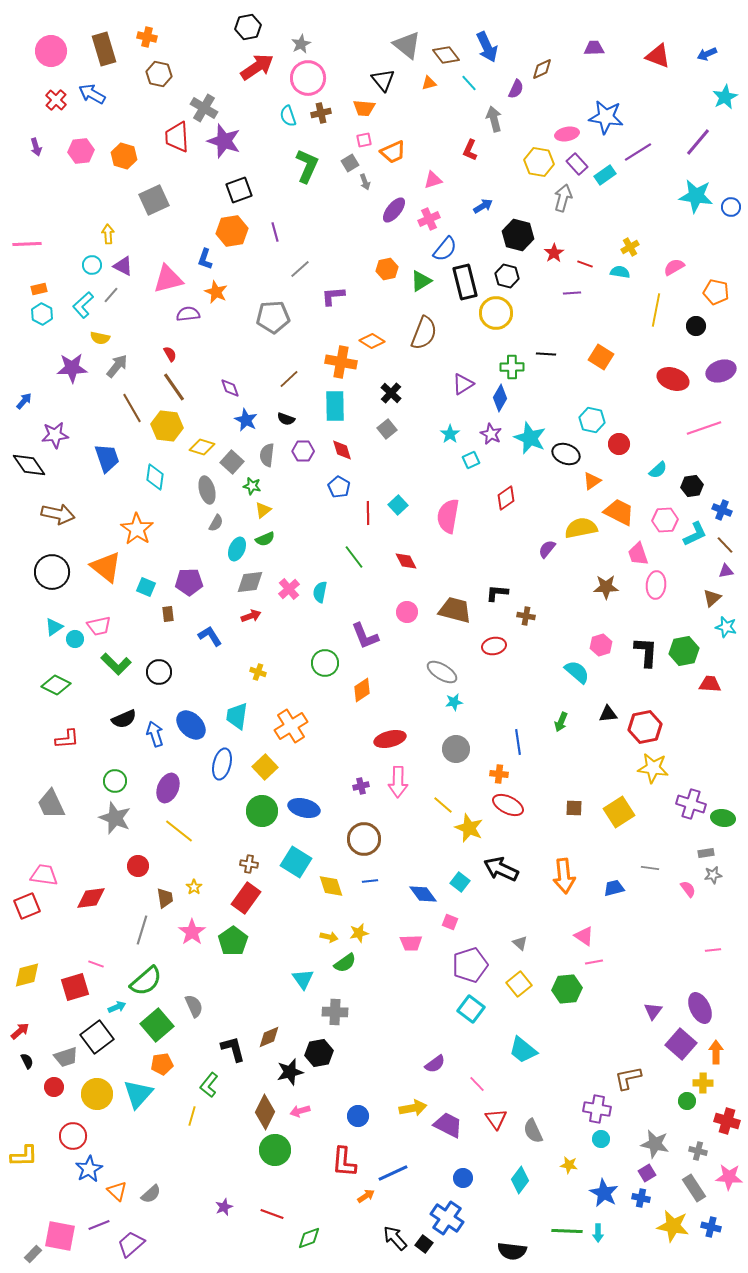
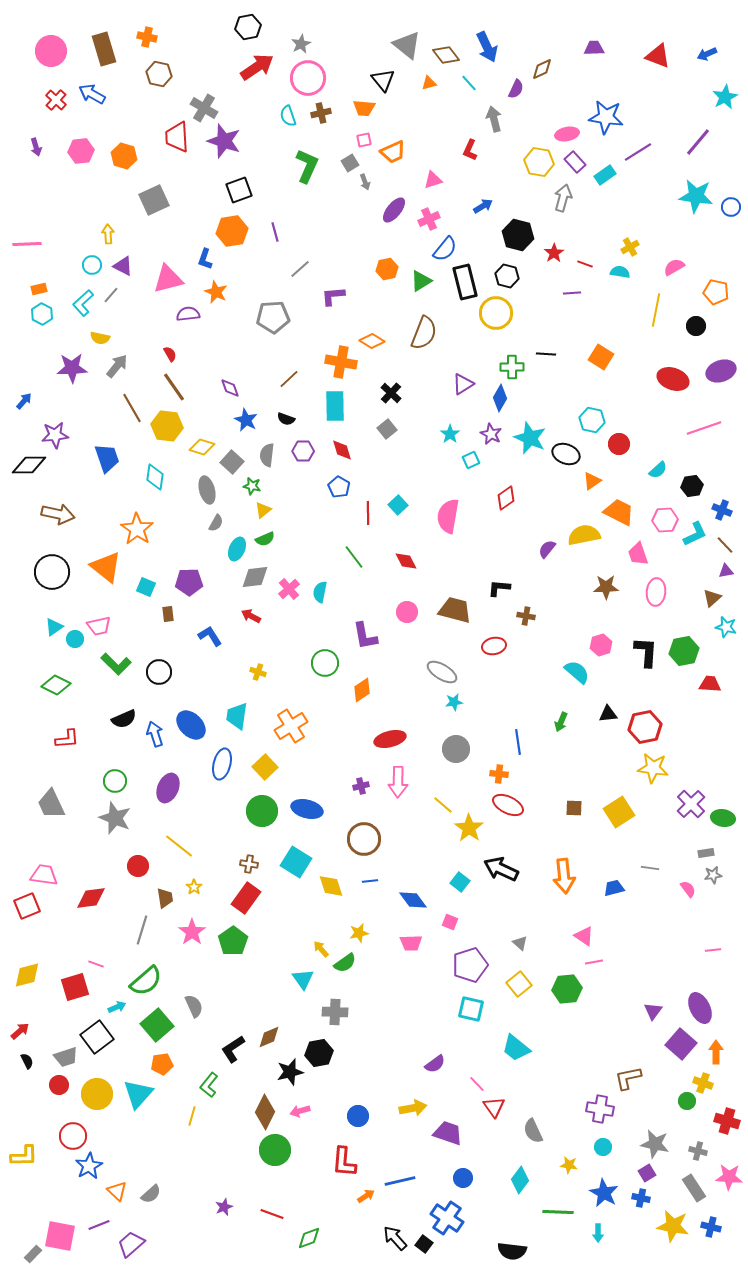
purple rectangle at (577, 164): moved 2 px left, 2 px up
cyan L-shape at (83, 305): moved 2 px up
black diamond at (29, 465): rotated 56 degrees counterclockwise
yellow semicircle at (581, 528): moved 3 px right, 7 px down
gray diamond at (250, 582): moved 5 px right, 5 px up
pink ellipse at (656, 585): moved 7 px down
black L-shape at (497, 593): moved 2 px right, 5 px up
red arrow at (251, 616): rotated 132 degrees counterclockwise
purple L-shape at (365, 636): rotated 12 degrees clockwise
purple cross at (691, 804): rotated 28 degrees clockwise
blue ellipse at (304, 808): moved 3 px right, 1 px down
yellow star at (469, 828): rotated 12 degrees clockwise
yellow line at (179, 831): moved 15 px down
blue diamond at (423, 894): moved 10 px left, 6 px down
yellow arrow at (329, 937): moved 8 px left, 12 px down; rotated 144 degrees counterclockwise
cyan square at (471, 1009): rotated 24 degrees counterclockwise
black L-shape at (233, 1049): rotated 108 degrees counterclockwise
cyan trapezoid at (523, 1050): moved 7 px left, 2 px up
yellow cross at (703, 1083): rotated 18 degrees clockwise
red circle at (54, 1087): moved 5 px right, 2 px up
purple cross at (597, 1109): moved 3 px right
red triangle at (496, 1119): moved 2 px left, 12 px up
purple trapezoid at (448, 1125): moved 8 px down; rotated 8 degrees counterclockwise
cyan circle at (601, 1139): moved 2 px right, 8 px down
blue star at (89, 1169): moved 3 px up
blue line at (393, 1173): moved 7 px right, 8 px down; rotated 12 degrees clockwise
green line at (567, 1231): moved 9 px left, 19 px up
